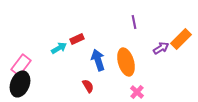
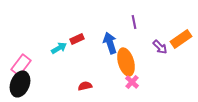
orange rectangle: rotated 10 degrees clockwise
purple arrow: moved 1 px left, 1 px up; rotated 77 degrees clockwise
blue arrow: moved 12 px right, 17 px up
red semicircle: moved 3 px left; rotated 72 degrees counterclockwise
pink cross: moved 5 px left, 10 px up
